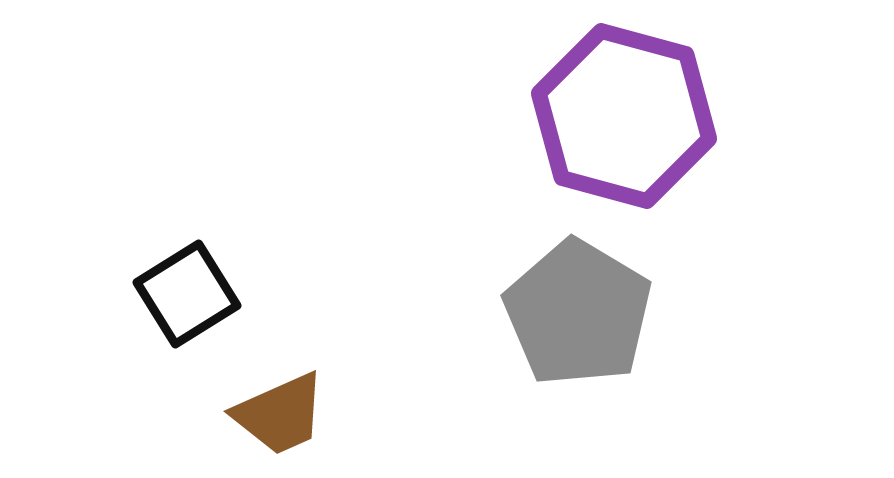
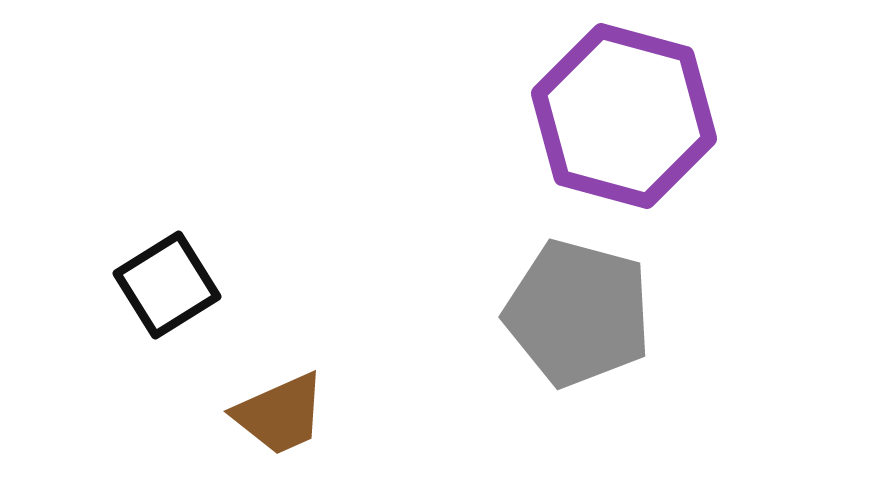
black square: moved 20 px left, 9 px up
gray pentagon: rotated 16 degrees counterclockwise
